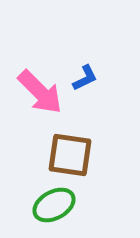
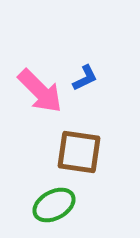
pink arrow: moved 1 px up
brown square: moved 9 px right, 3 px up
